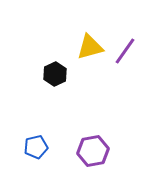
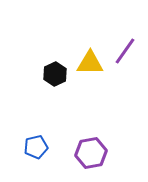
yellow triangle: moved 16 px down; rotated 16 degrees clockwise
purple hexagon: moved 2 px left, 2 px down
